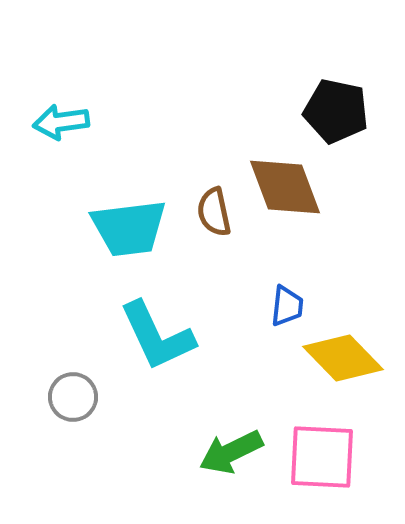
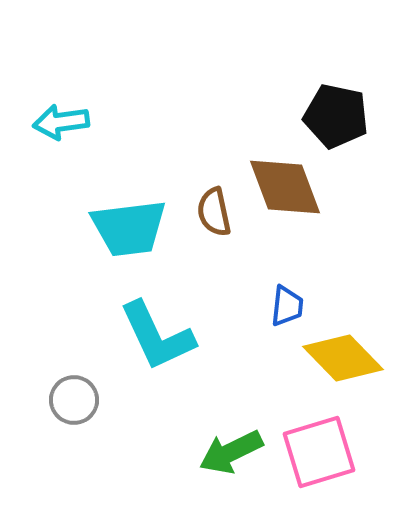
black pentagon: moved 5 px down
gray circle: moved 1 px right, 3 px down
pink square: moved 3 px left, 5 px up; rotated 20 degrees counterclockwise
